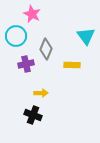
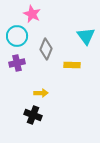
cyan circle: moved 1 px right
purple cross: moved 9 px left, 1 px up
